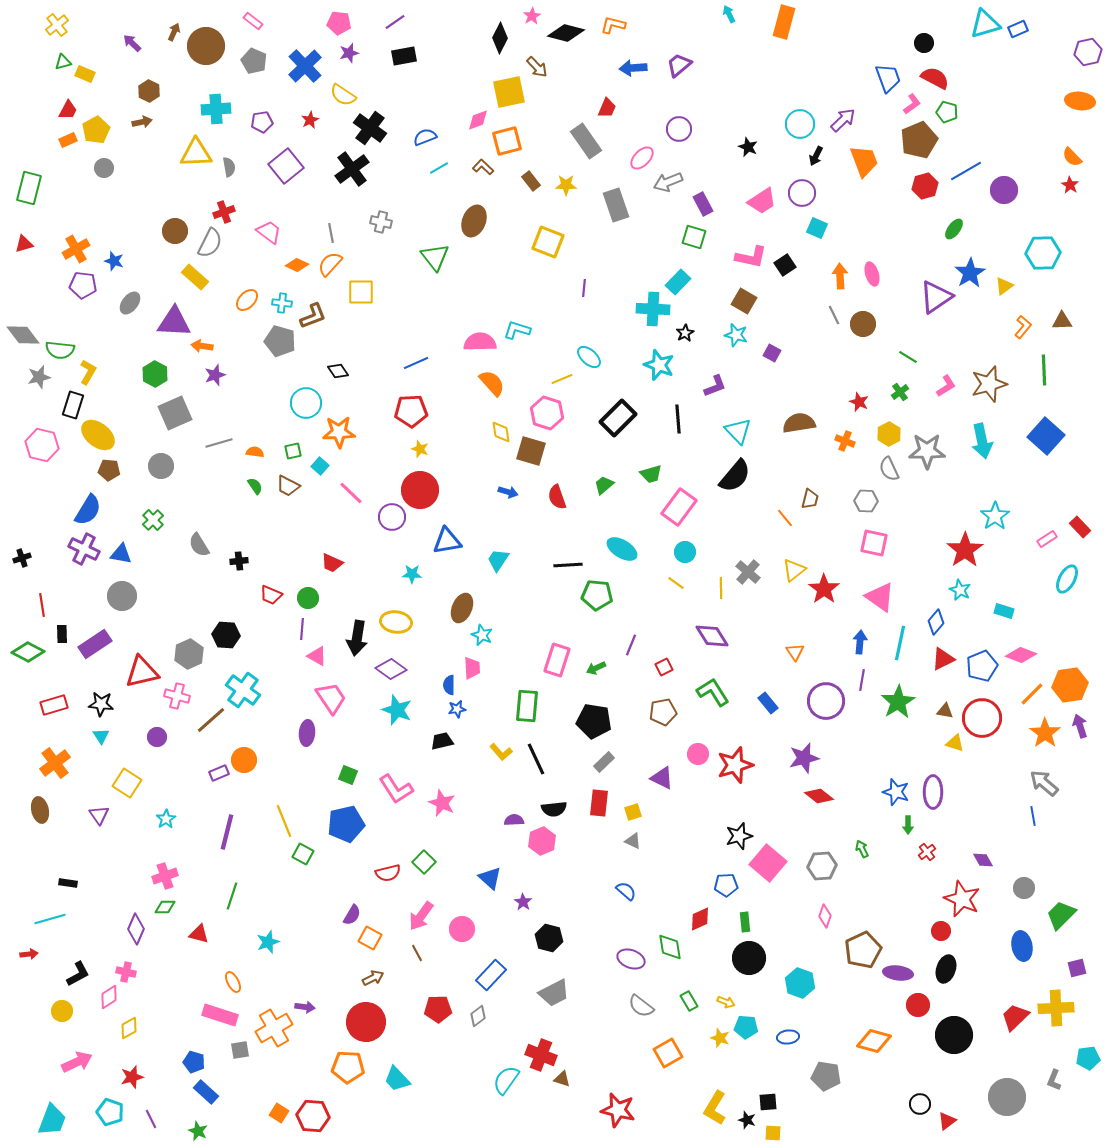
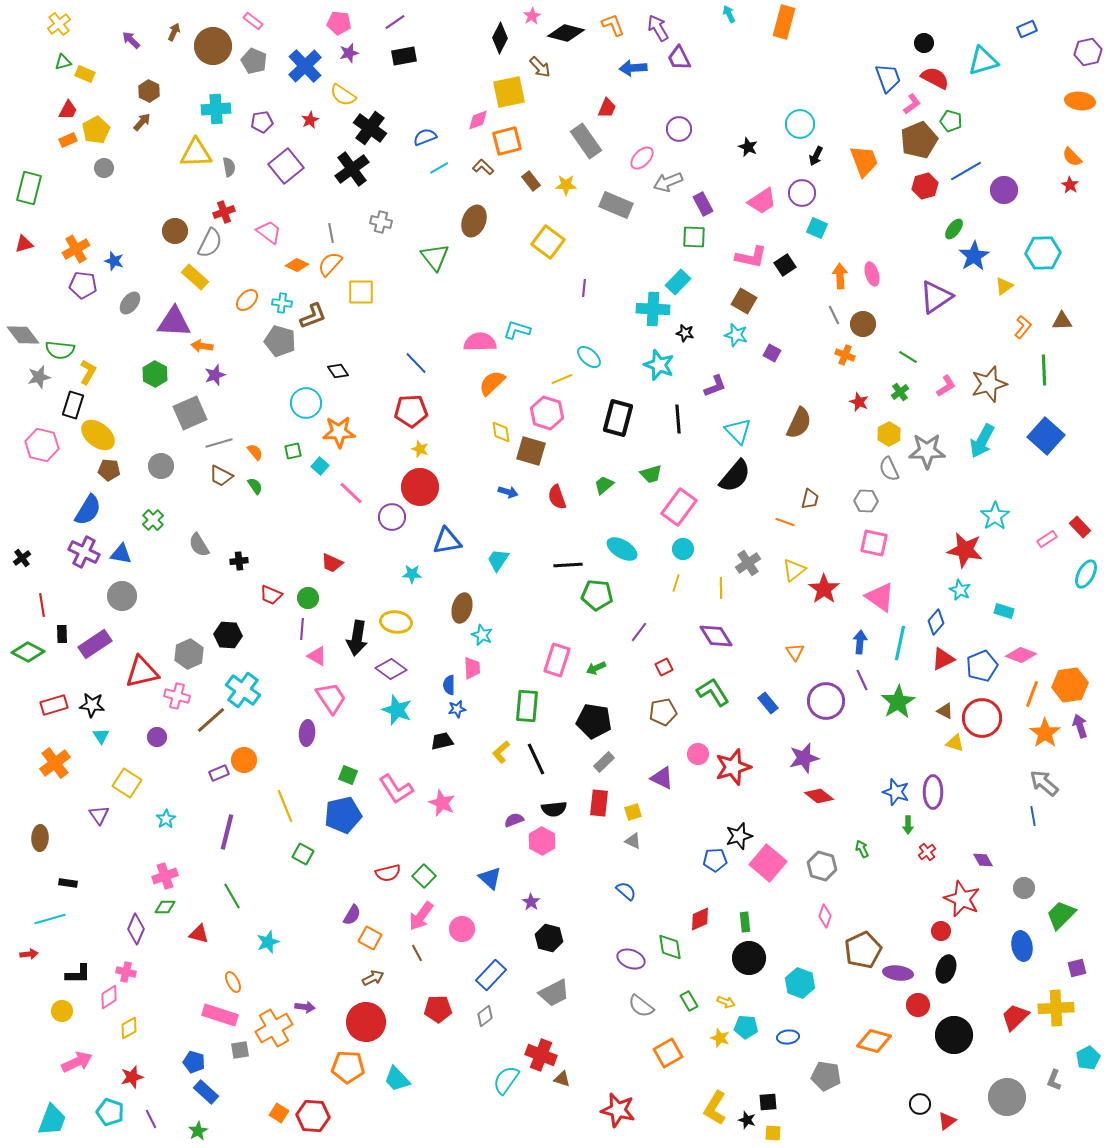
cyan triangle at (985, 24): moved 2 px left, 37 px down
yellow cross at (57, 25): moved 2 px right, 1 px up
orange L-shape at (613, 25): rotated 55 degrees clockwise
blue rectangle at (1018, 29): moved 9 px right
purple arrow at (132, 43): moved 1 px left, 3 px up
brown circle at (206, 46): moved 7 px right
purple trapezoid at (679, 65): moved 7 px up; rotated 76 degrees counterclockwise
brown arrow at (537, 67): moved 3 px right
green pentagon at (947, 112): moved 4 px right, 9 px down
purple arrow at (843, 120): moved 185 px left, 92 px up; rotated 76 degrees counterclockwise
brown arrow at (142, 122): rotated 36 degrees counterclockwise
gray rectangle at (616, 205): rotated 48 degrees counterclockwise
green square at (694, 237): rotated 15 degrees counterclockwise
yellow square at (548, 242): rotated 16 degrees clockwise
blue star at (970, 273): moved 4 px right, 17 px up
black star at (685, 333): rotated 30 degrees counterclockwise
blue line at (416, 363): rotated 70 degrees clockwise
orange semicircle at (492, 383): rotated 92 degrees counterclockwise
gray square at (175, 413): moved 15 px right
black rectangle at (618, 418): rotated 30 degrees counterclockwise
brown semicircle at (799, 423): rotated 124 degrees clockwise
orange cross at (845, 441): moved 86 px up
cyan arrow at (982, 441): rotated 40 degrees clockwise
orange semicircle at (255, 452): rotated 42 degrees clockwise
brown trapezoid at (288, 486): moved 67 px left, 10 px up
red circle at (420, 490): moved 3 px up
orange line at (785, 518): moved 4 px down; rotated 30 degrees counterclockwise
purple cross at (84, 549): moved 3 px down
red star at (965, 550): rotated 27 degrees counterclockwise
cyan circle at (685, 552): moved 2 px left, 3 px up
black cross at (22, 558): rotated 18 degrees counterclockwise
gray cross at (748, 572): moved 9 px up; rotated 15 degrees clockwise
cyan ellipse at (1067, 579): moved 19 px right, 5 px up
yellow line at (676, 583): rotated 72 degrees clockwise
brown ellipse at (462, 608): rotated 8 degrees counterclockwise
black hexagon at (226, 635): moved 2 px right
purple diamond at (712, 636): moved 4 px right
purple line at (631, 645): moved 8 px right, 13 px up; rotated 15 degrees clockwise
purple line at (862, 680): rotated 35 degrees counterclockwise
orange line at (1032, 694): rotated 24 degrees counterclockwise
black star at (101, 704): moved 9 px left, 1 px down
brown triangle at (945, 711): rotated 18 degrees clockwise
yellow L-shape at (501, 752): rotated 90 degrees clockwise
red star at (735, 765): moved 2 px left, 2 px down
brown ellipse at (40, 810): moved 28 px down; rotated 15 degrees clockwise
purple semicircle at (514, 820): rotated 18 degrees counterclockwise
yellow line at (284, 821): moved 1 px right, 15 px up
blue pentagon at (346, 824): moved 3 px left, 9 px up
pink hexagon at (542, 841): rotated 8 degrees counterclockwise
green square at (424, 862): moved 14 px down
gray hexagon at (822, 866): rotated 20 degrees clockwise
blue pentagon at (726, 885): moved 11 px left, 25 px up
green line at (232, 896): rotated 48 degrees counterclockwise
purple star at (523, 902): moved 8 px right
black L-shape at (78, 974): rotated 28 degrees clockwise
gray diamond at (478, 1016): moved 7 px right
cyan pentagon at (1088, 1058): rotated 20 degrees counterclockwise
green star at (198, 1131): rotated 18 degrees clockwise
